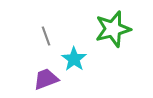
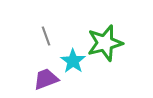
green star: moved 8 px left, 14 px down
cyan star: moved 1 px left, 2 px down
